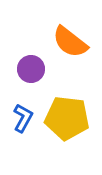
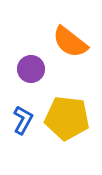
blue L-shape: moved 2 px down
